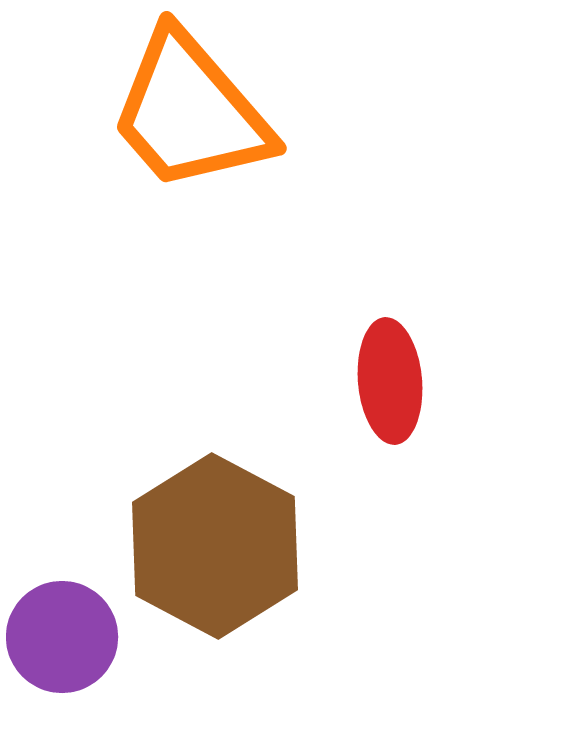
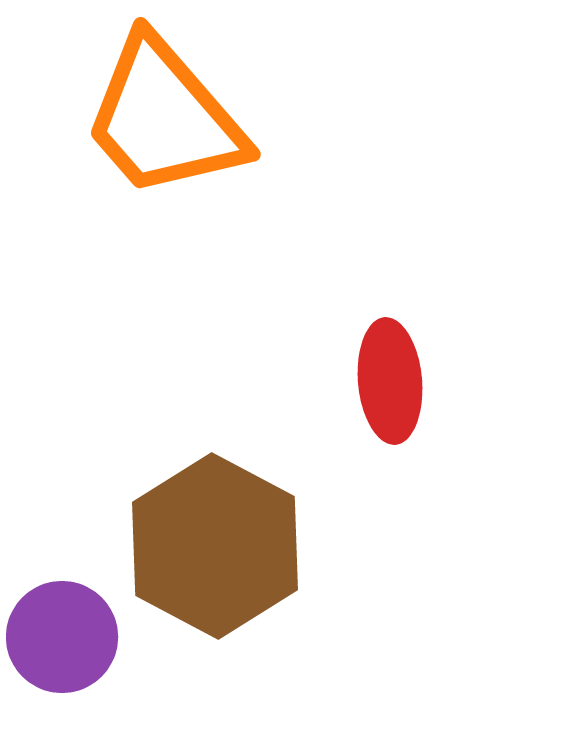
orange trapezoid: moved 26 px left, 6 px down
